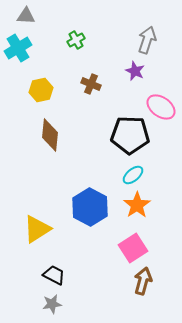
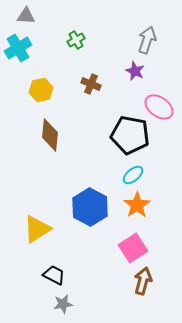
pink ellipse: moved 2 px left
black pentagon: rotated 9 degrees clockwise
gray star: moved 11 px right
